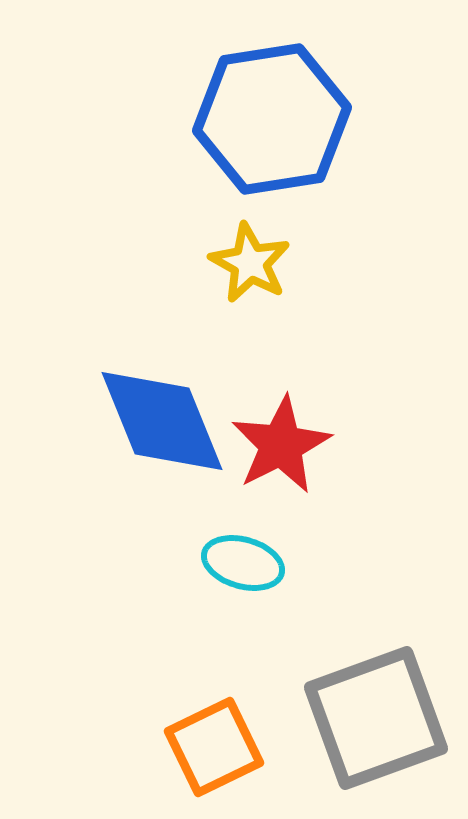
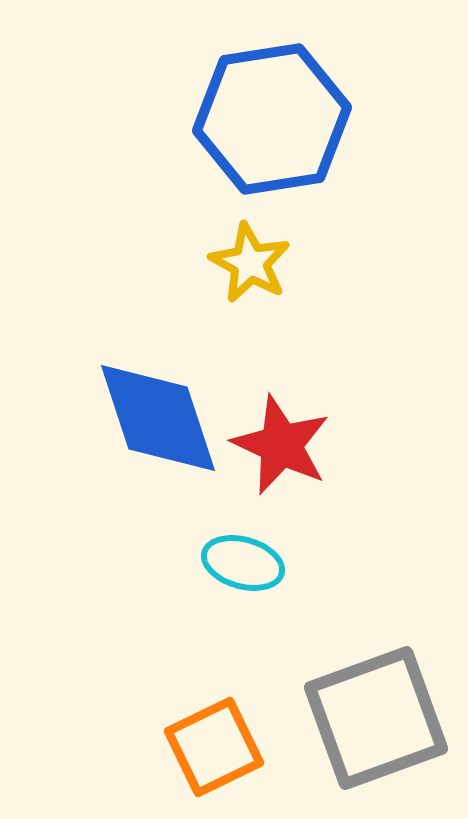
blue diamond: moved 4 px left, 3 px up; rotated 4 degrees clockwise
red star: rotated 20 degrees counterclockwise
